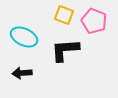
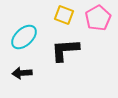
pink pentagon: moved 4 px right, 3 px up; rotated 20 degrees clockwise
cyan ellipse: rotated 68 degrees counterclockwise
